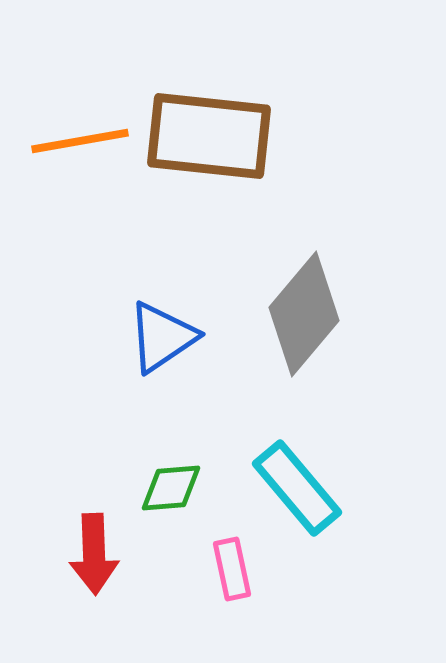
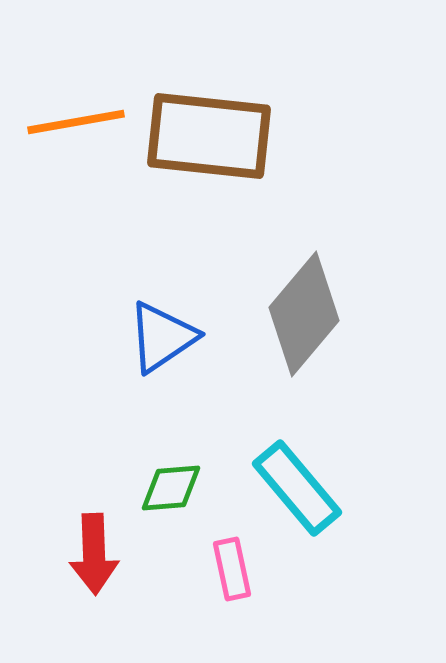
orange line: moved 4 px left, 19 px up
